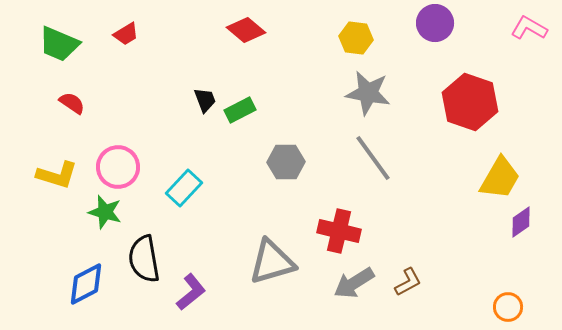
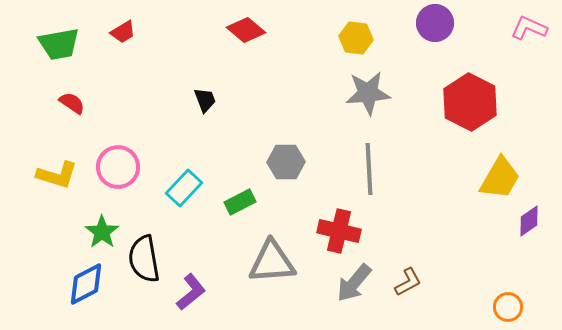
pink L-shape: rotated 6 degrees counterclockwise
red trapezoid: moved 3 px left, 2 px up
green trapezoid: rotated 33 degrees counterclockwise
gray star: rotated 15 degrees counterclockwise
red hexagon: rotated 8 degrees clockwise
green rectangle: moved 92 px down
gray line: moved 4 px left, 11 px down; rotated 33 degrees clockwise
green star: moved 3 px left, 20 px down; rotated 20 degrees clockwise
purple diamond: moved 8 px right, 1 px up
gray triangle: rotated 12 degrees clockwise
gray arrow: rotated 18 degrees counterclockwise
